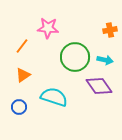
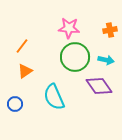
pink star: moved 21 px right
cyan arrow: moved 1 px right
orange triangle: moved 2 px right, 4 px up
cyan semicircle: rotated 132 degrees counterclockwise
blue circle: moved 4 px left, 3 px up
